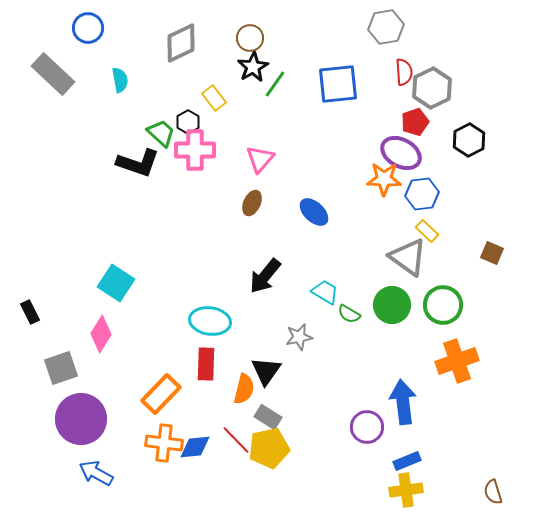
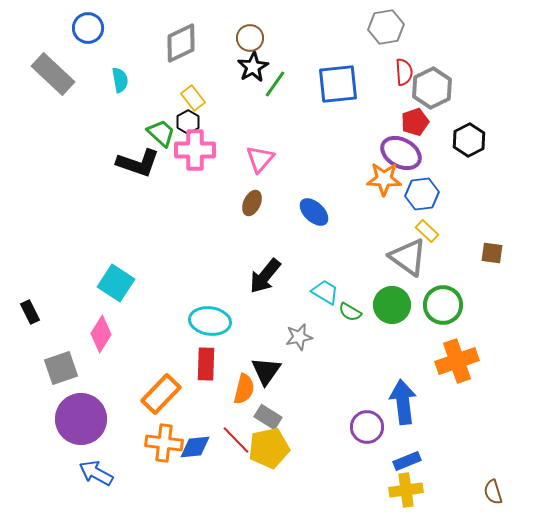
yellow rectangle at (214, 98): moved 21 px left
brown square at (492, 253): rotated 15 degrees counterclockwise
green semicircle at (349, 314): moved 1 px right, 2 px up
